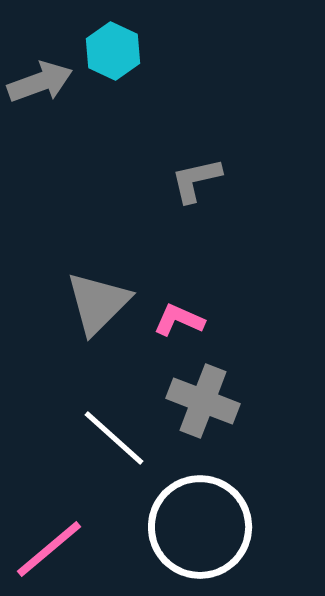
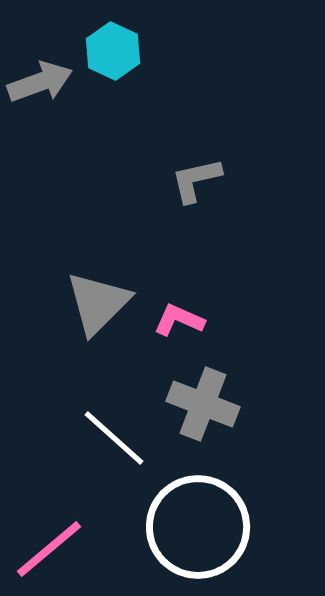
gray cross: moved 3 px down
white circle: moved 2 px left
